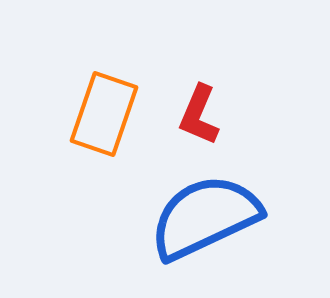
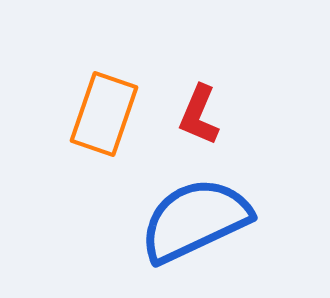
blue semicircle: moved 10 px left, 3 px down
